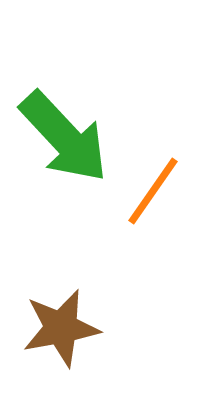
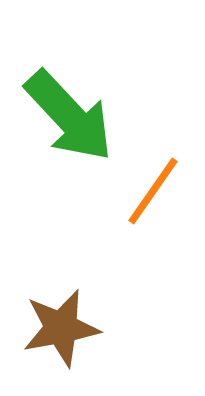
green arrow: moved 5 px right, 21 px up
